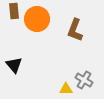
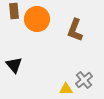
gray cross: rotated 18 degrees clockwise
